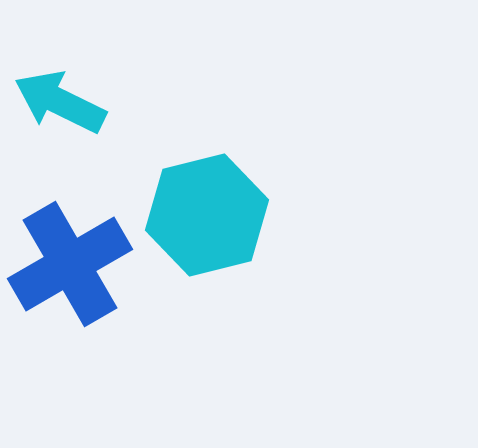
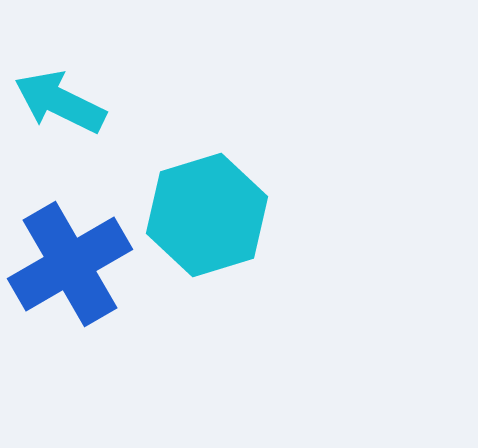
cyan hexagon: rotated 3 degrees counterclockwise
